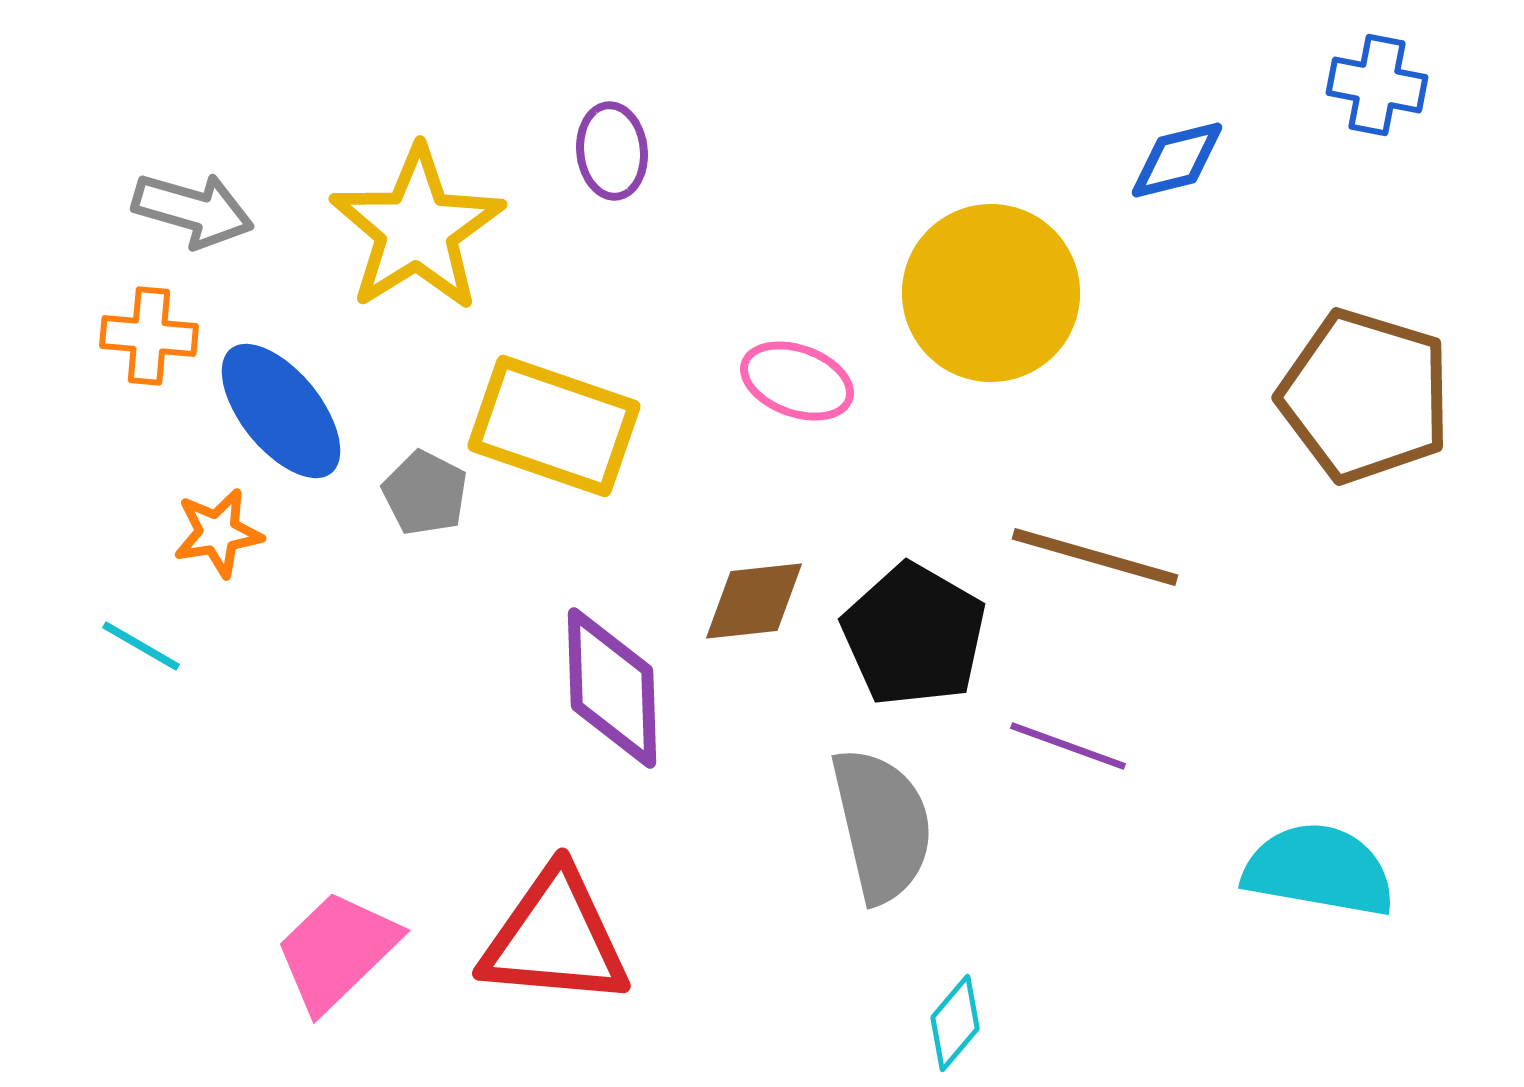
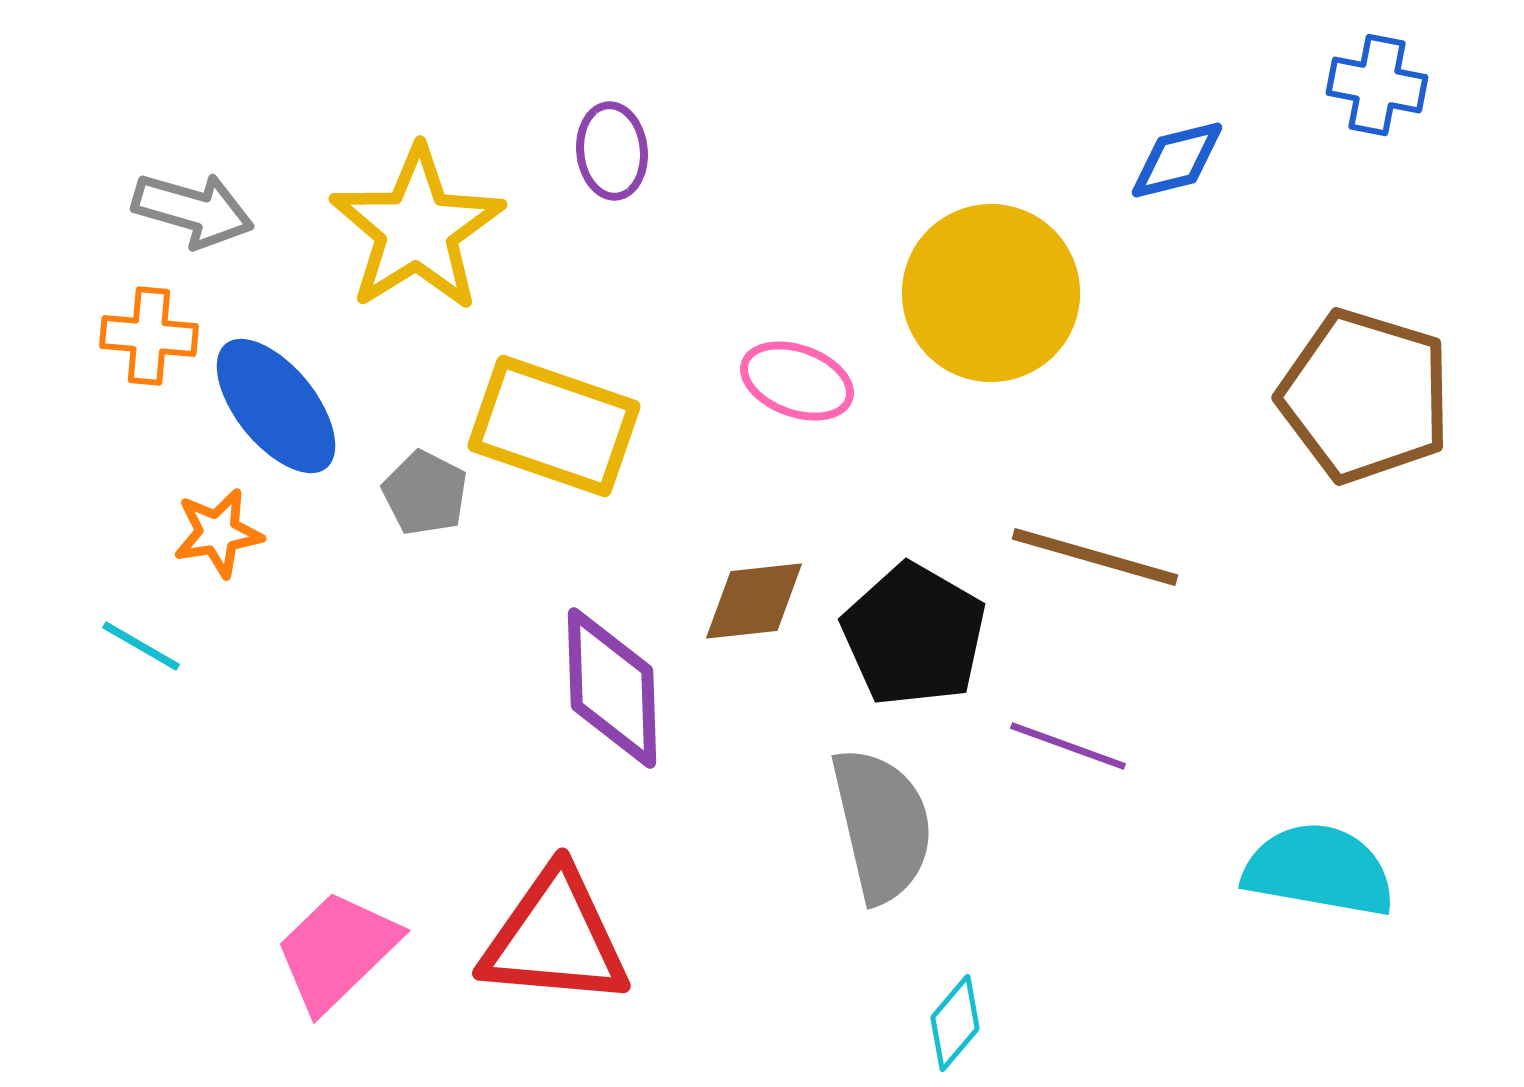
blue ellipse: moved 5 px left, 5 px up
